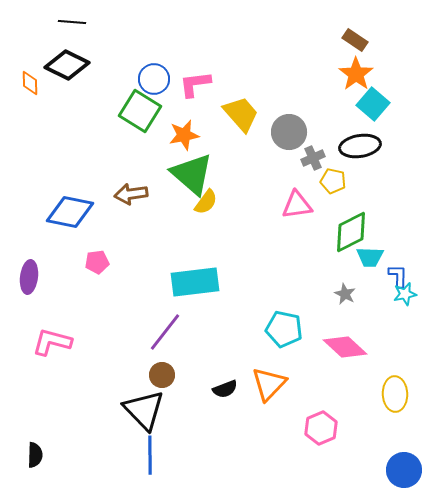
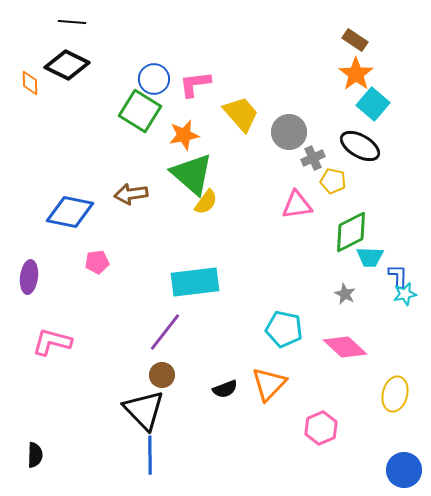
black ellipse at (360, 146): rotated 39 degrees clockwise
yellow ellipse at (395, 394): rotated 16 degrees clockwise
